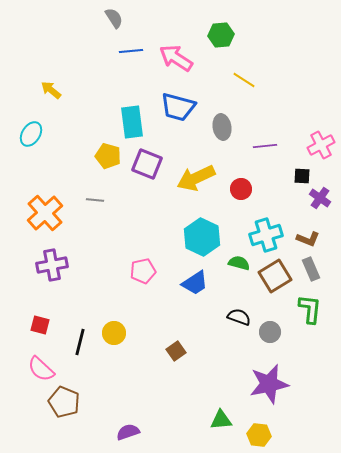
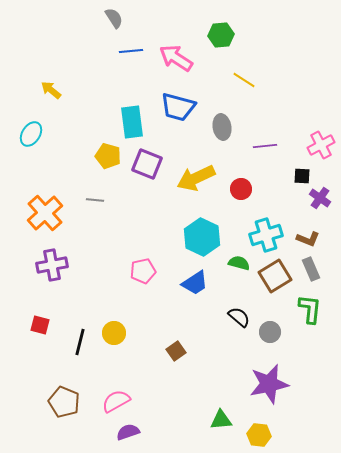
black semicircle at (239, 317): rotated 20 degrees clockwise
pink semicircle at (41, 369): moved 75 px right, 32 px down; rotated 108 degrees clockwise
